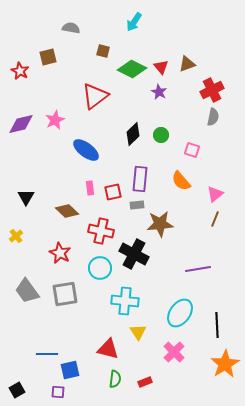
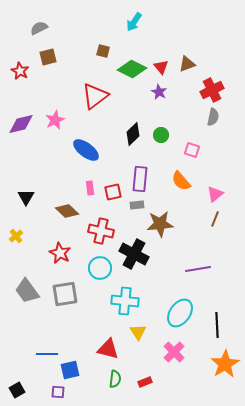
gray semicircle at (71, 28): moved 32 px left; rotated 36 degrees counterclockwise
